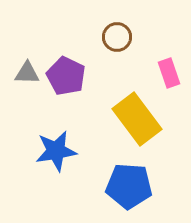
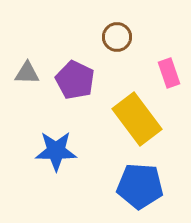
purple pentagon: moved 9 px right, 4 px down
blue star: rotated 9 degrees clockwise
blue pentagon: moved 11 px right
